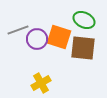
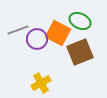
green ellipse: moved 4 px left, 1 px down
orange square: moved 1 px left, 4 px up; rotated 10 degrees clockwise
brown square: moved 3 px left, 4 px down; rotated 28 degrees counterclockwise
